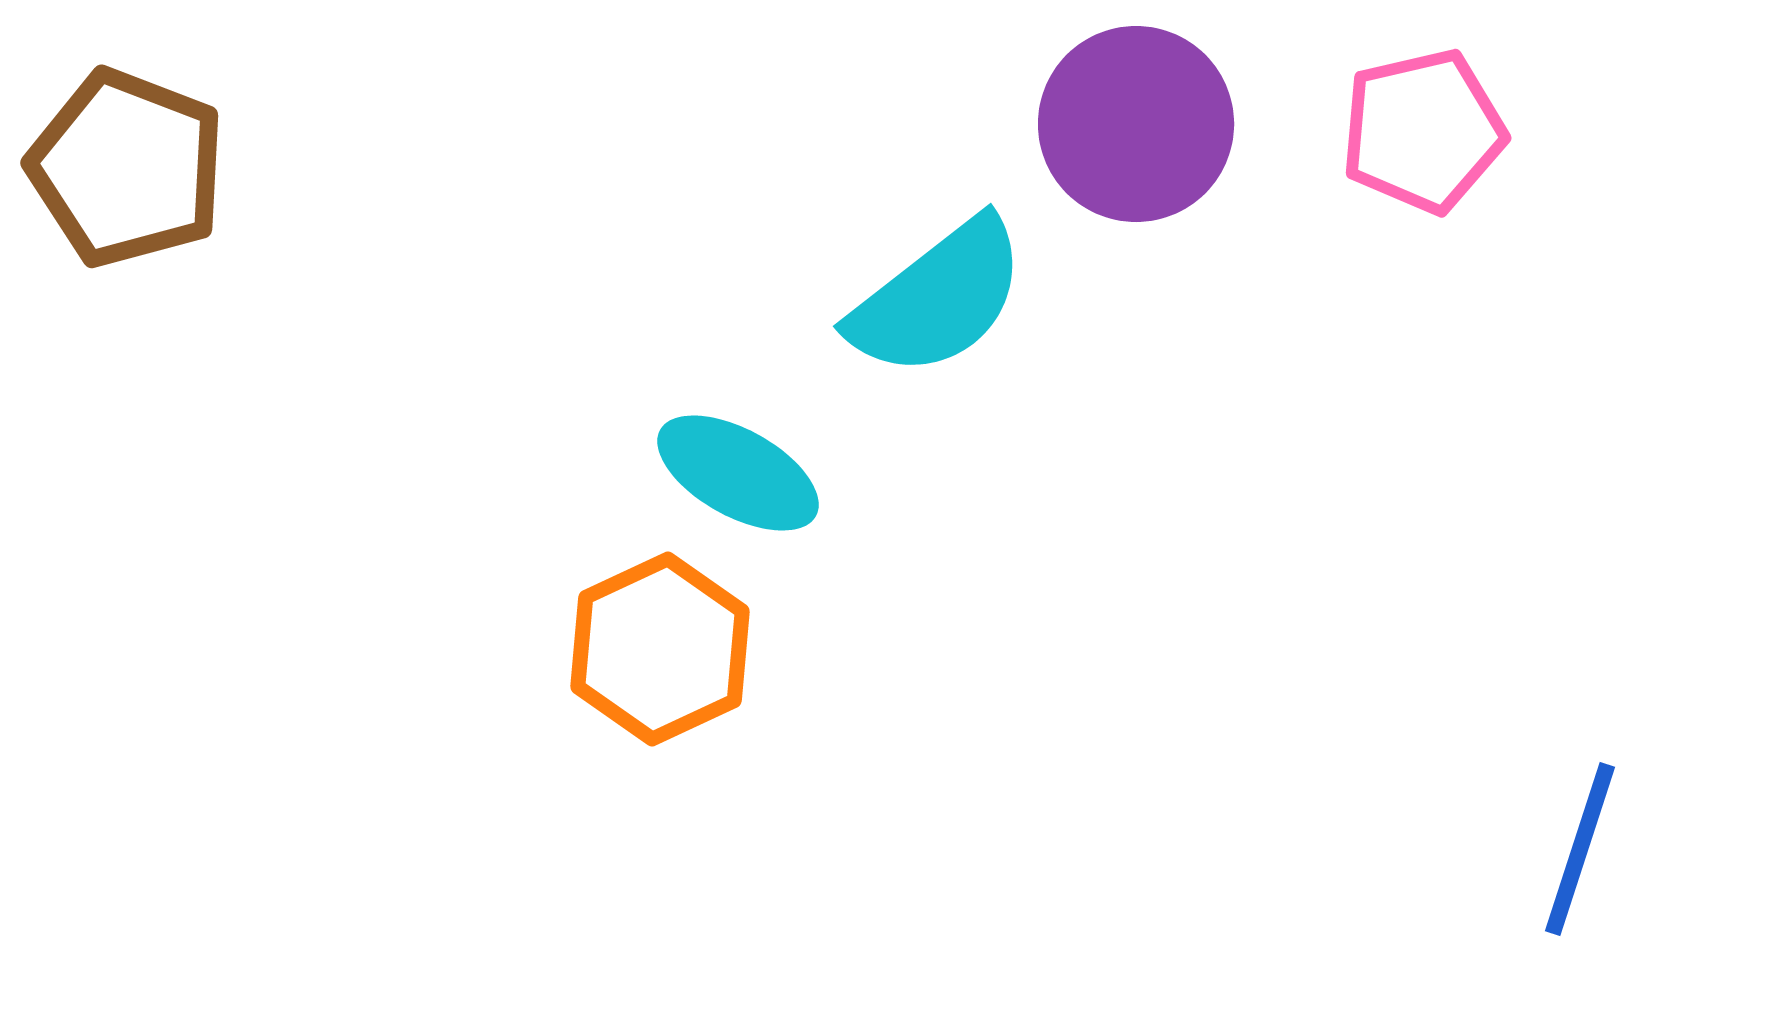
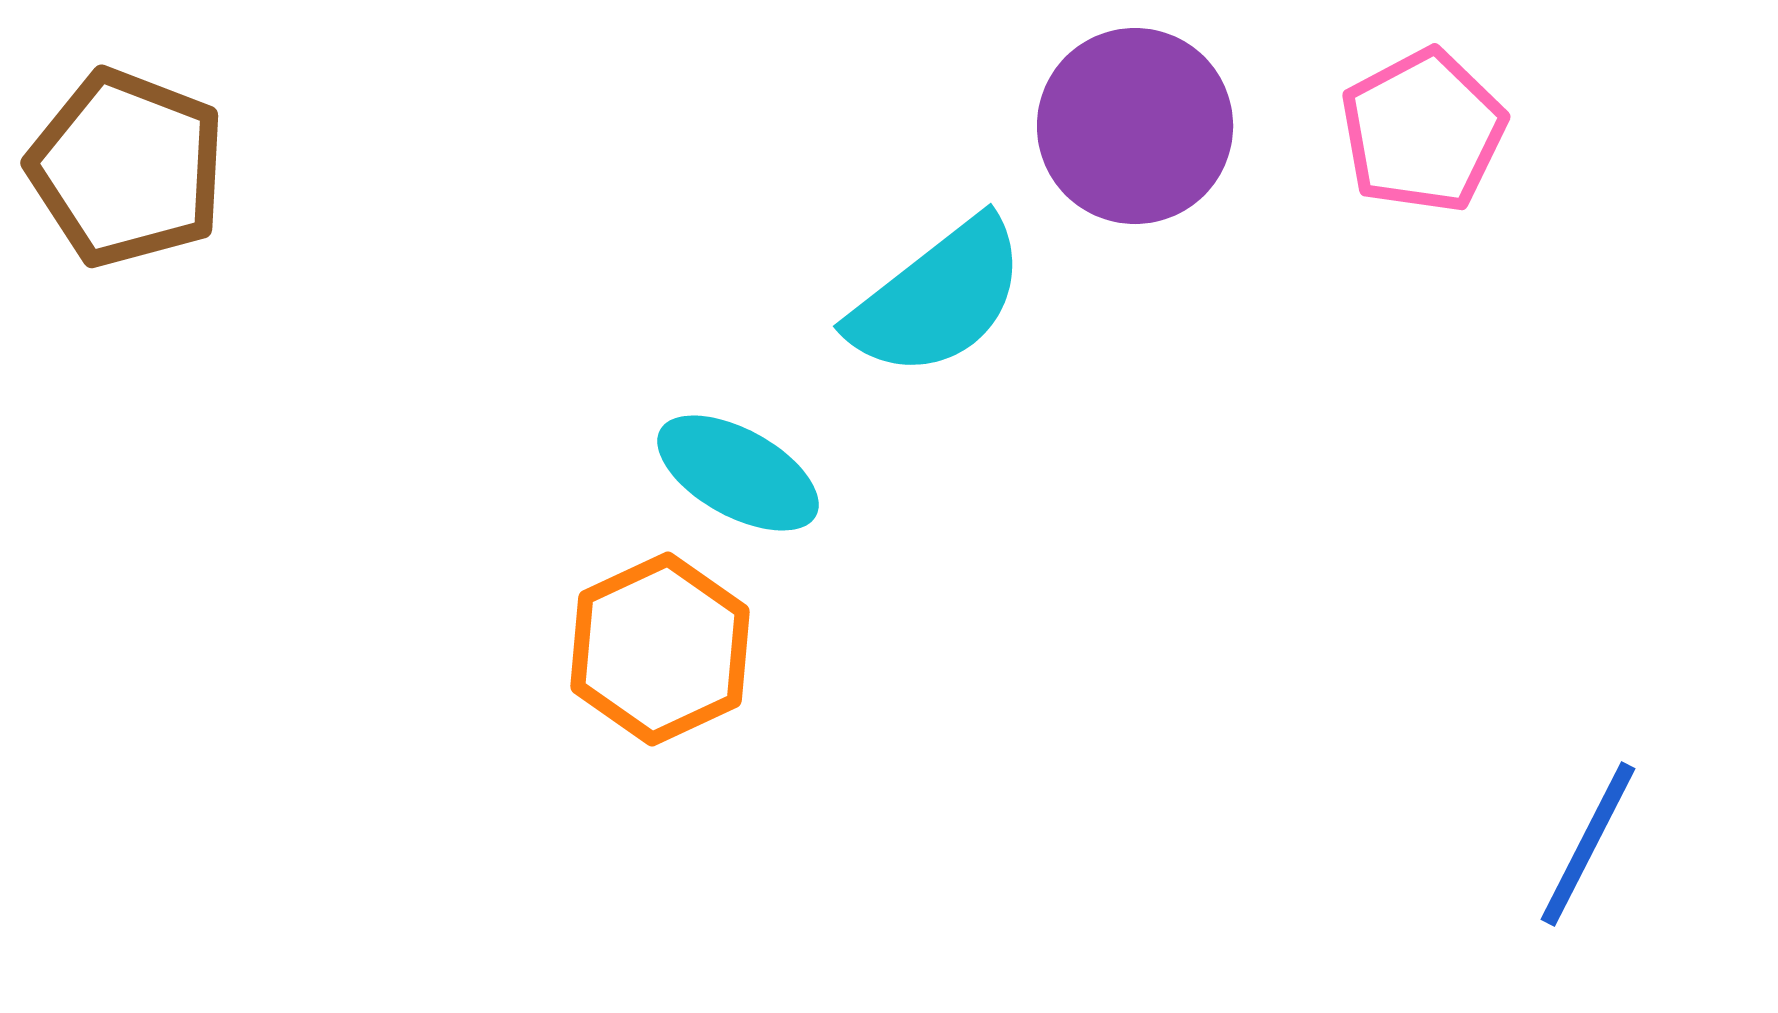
purple circle: moved 1 px left, 2 px down
pink pentagon: rotated 15 degrees counterclockwise
blue line: moved 8 px right, 5 px up; rotated 9 degrees clockwise
